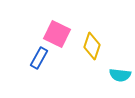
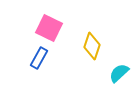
pink square: moved 8 px left, 6 px up
cyan semicircle: moved 1 px left, 2 px up; rotated 130 degrees clockwise
